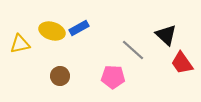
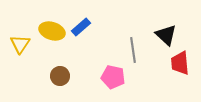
blue rectangle: moved 2 px right, 1 px up; rotated 12 degrees counterclockwise
yellow triangle: rotated 45 degrees counterclockwise
gray line: rotated 40 degrees clockwise
red trapezoid: moved 2 px left; rotated 30 degrees clockwise
pink pentagon: rotated 10 degrees clockwise
